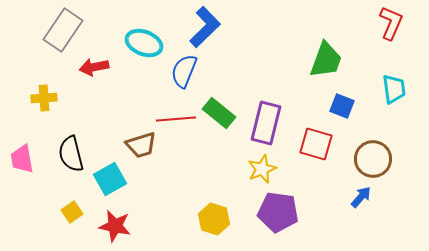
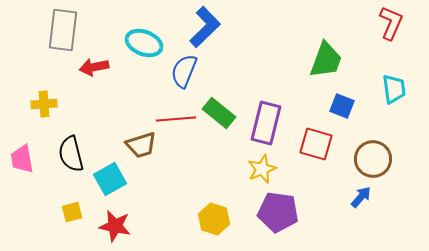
gray rectangle: rotated 27 degrees counterclockwise
yellow cross: moved 6 px down
yellow square: rotated 20 degrees clockwise
